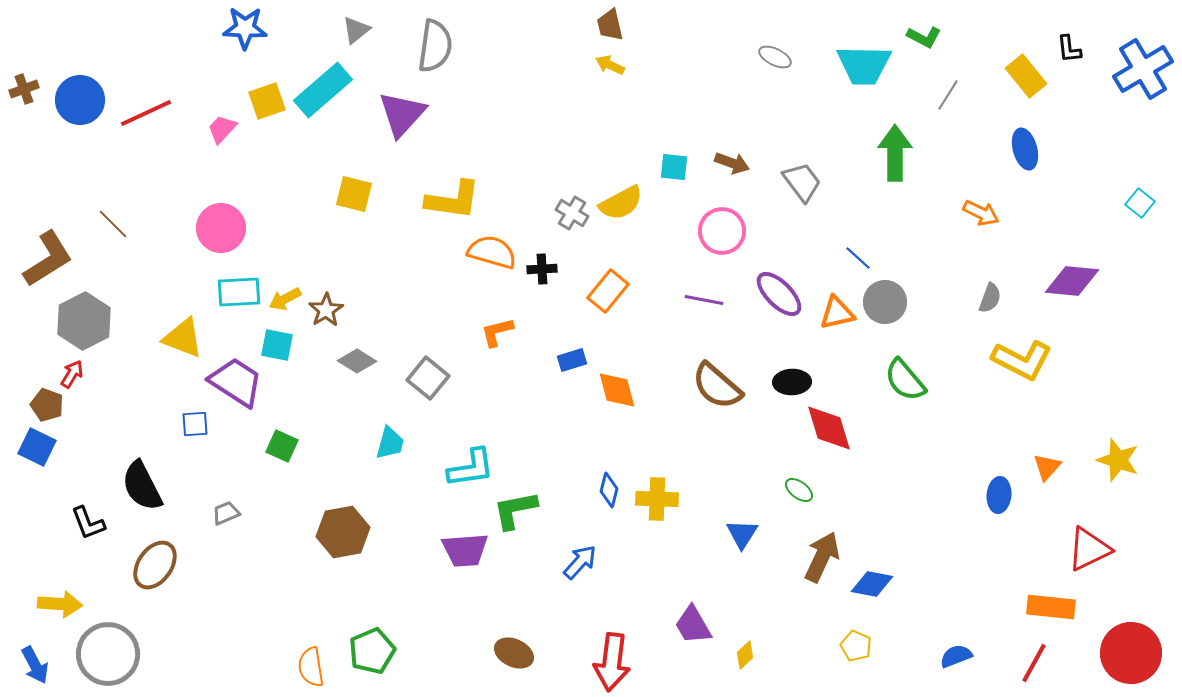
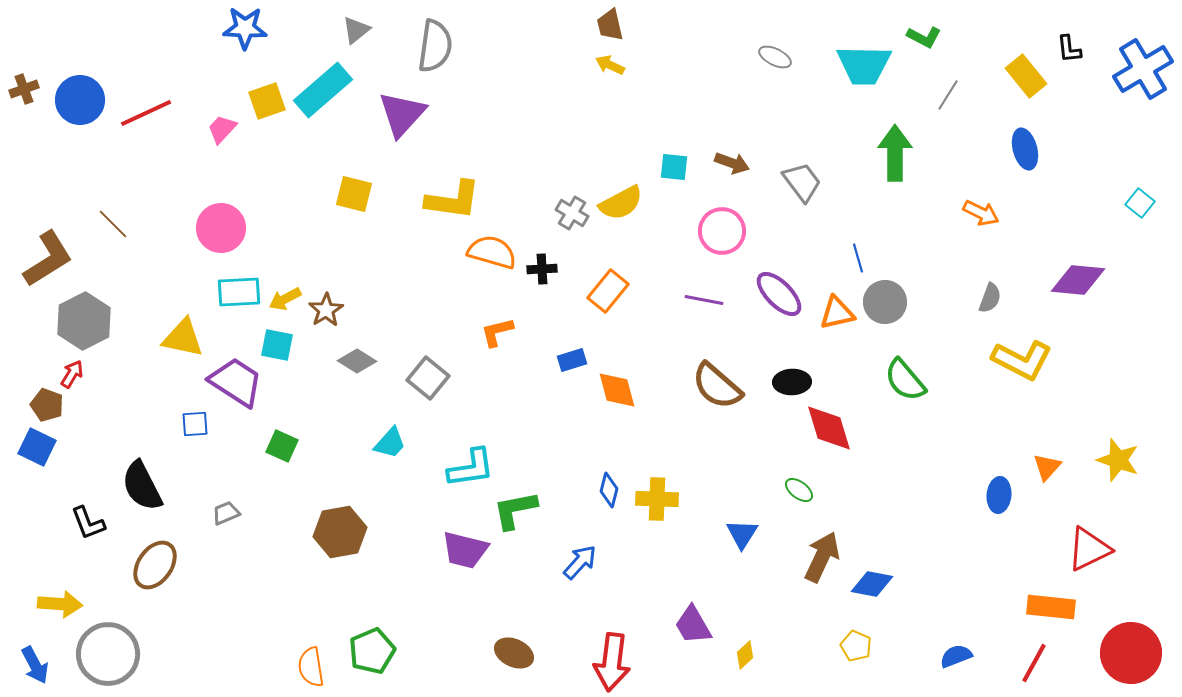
blue line at (858, 258): rotated 32 degrees clockwise
purple diamond at (1072, 281): moved 6 px right, 1 px up
yellow triangle at (183, 338): rotated 9 degrees counterclockwise
cyan trapezoid at (390, 443): rotated 27 degrees clockwise
brown hexagon at (343, 532): moved 3 px left
purple trapezoid at (465, 550): rotated 18 degrees clockwise
